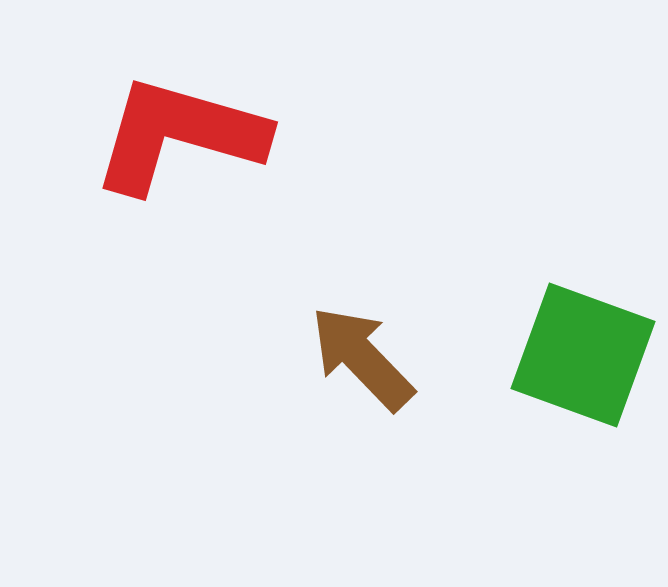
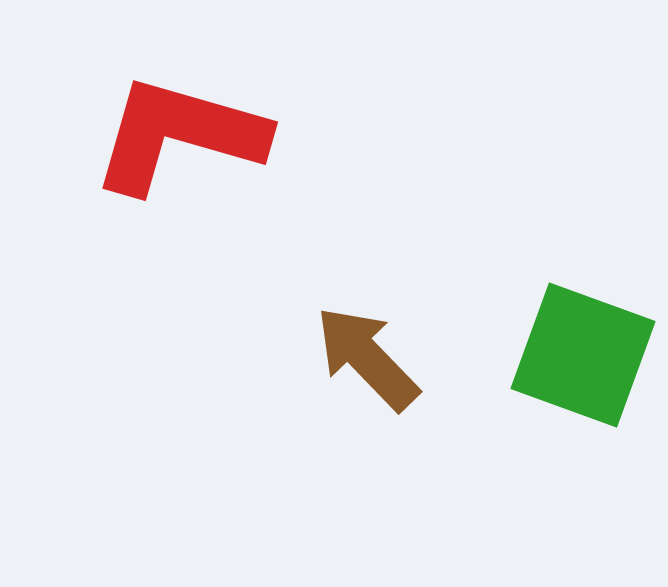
brown arrow: moved 5 px right
